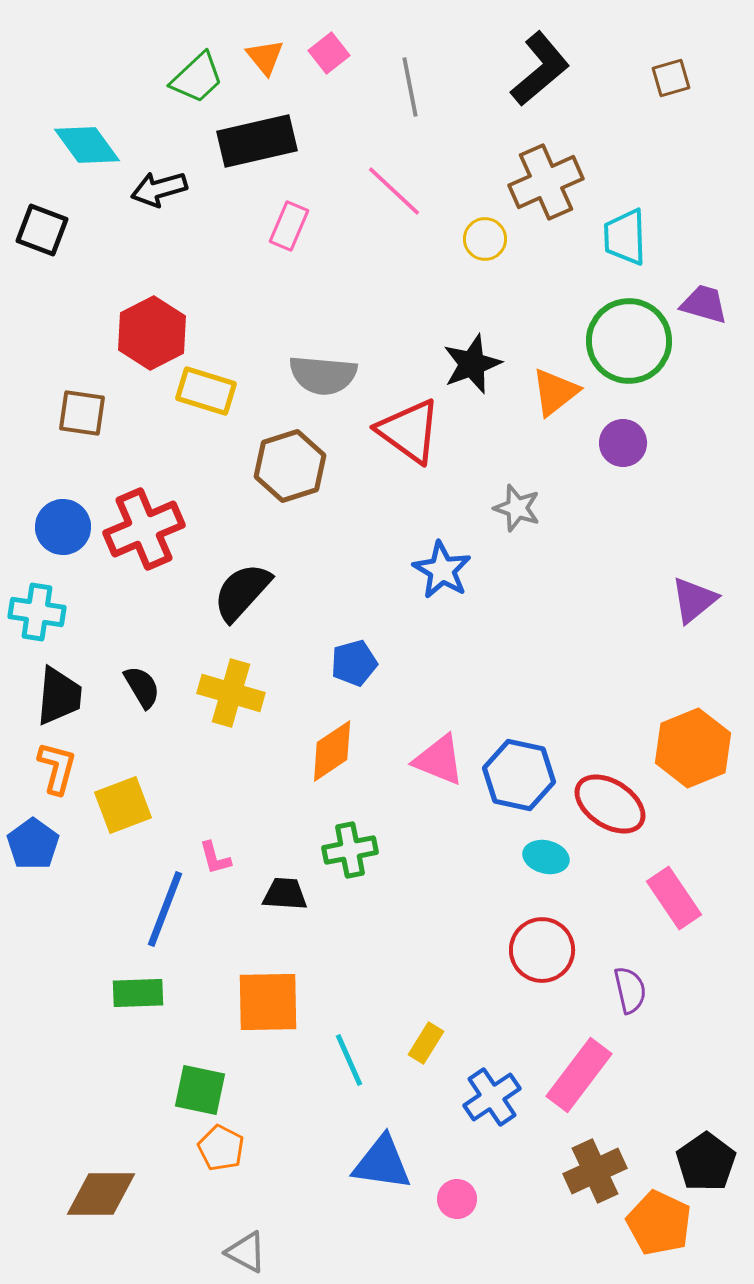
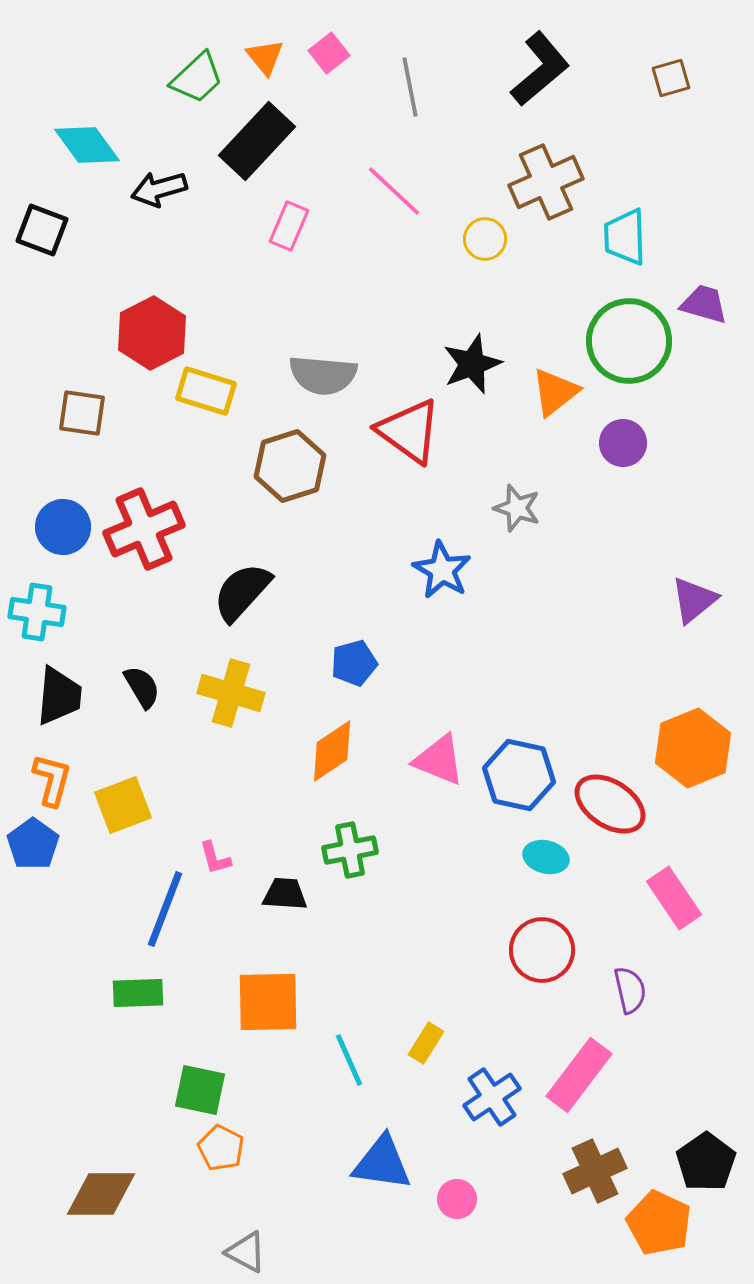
black rectangle at (257, 141): rotated 34 degrees counterclockwise
orange L-shape at (57, 768): moved 5 px left, 12 px down
